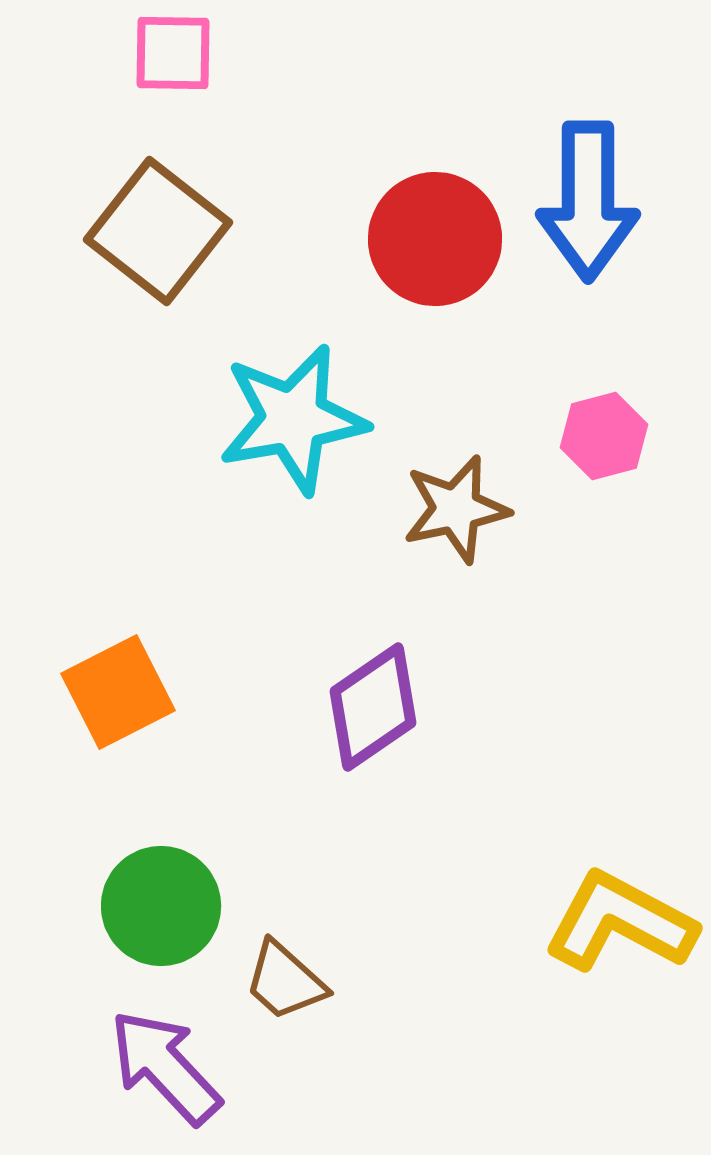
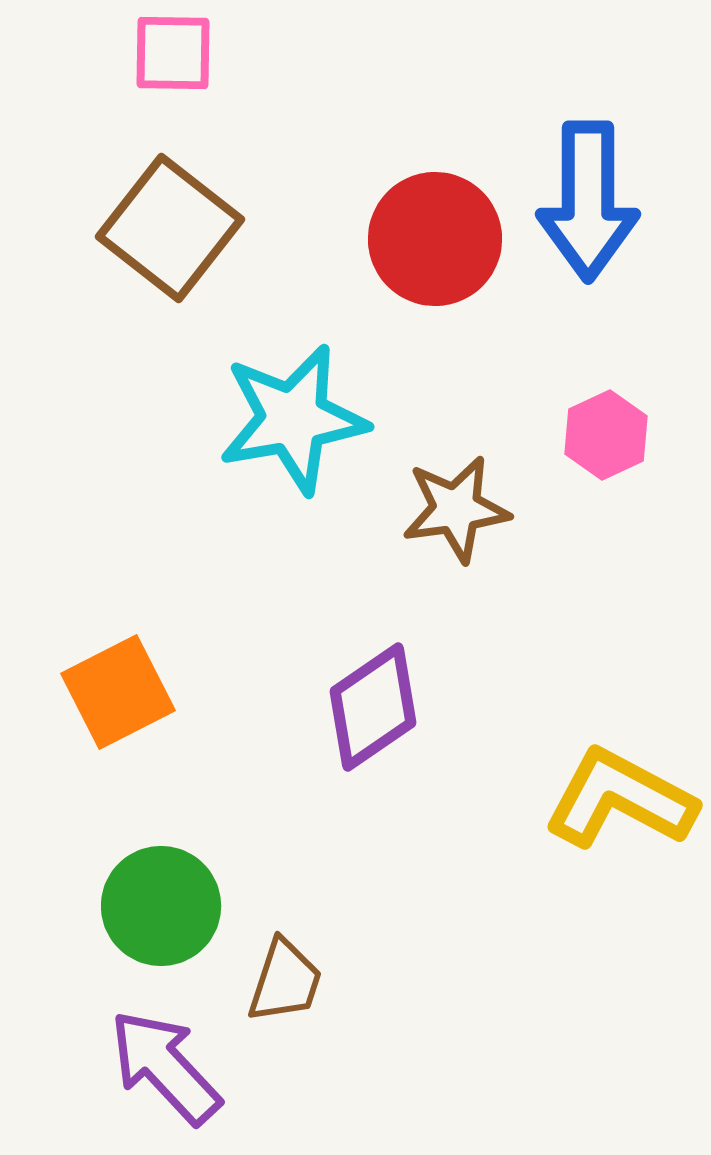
brown square: moved 12 px right, 3 px up
pink hexagon: moved 2 px right, 1 px up; rotated 10 degrees counterclockwise
brown star: rotated 4 degrees clockwise
yellow L-shape: moved 123 px up
brown trapezoid: rotated 114 degrees counterclockwise
